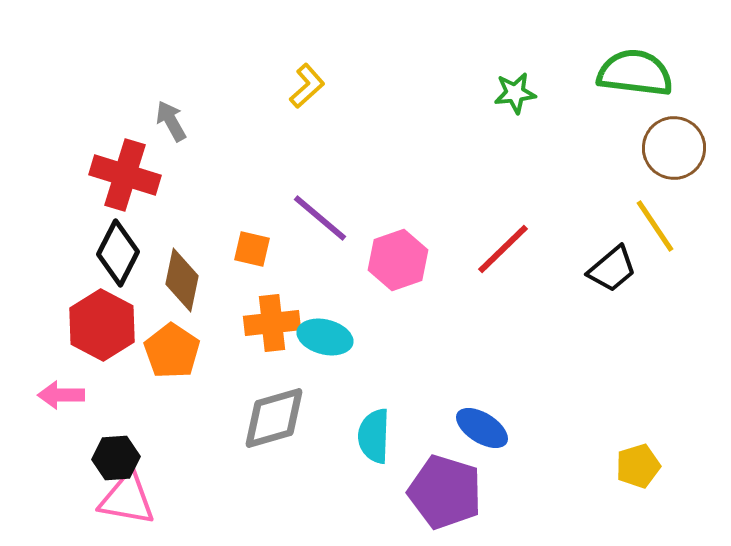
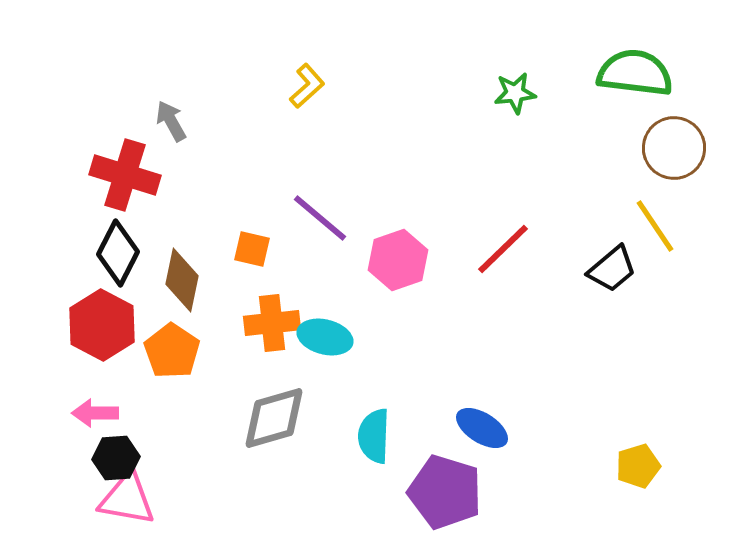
pink arrow: moved 34 px right, 18 px down
